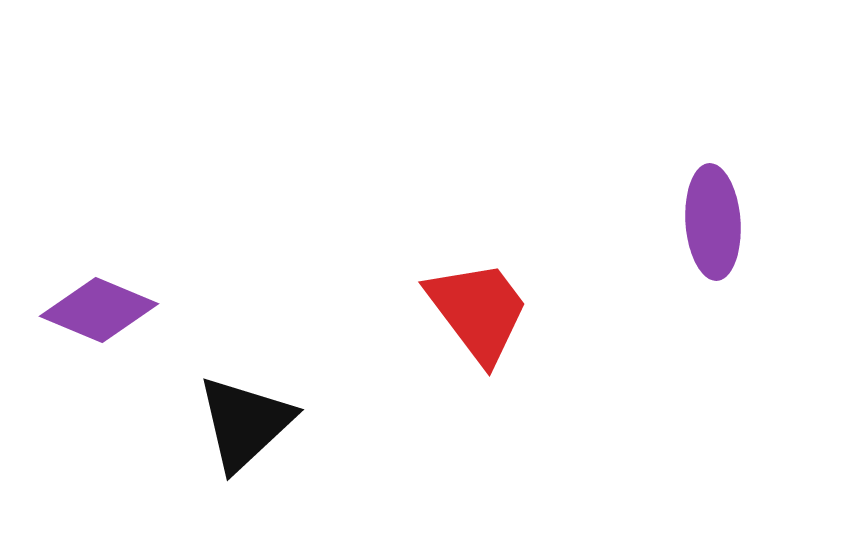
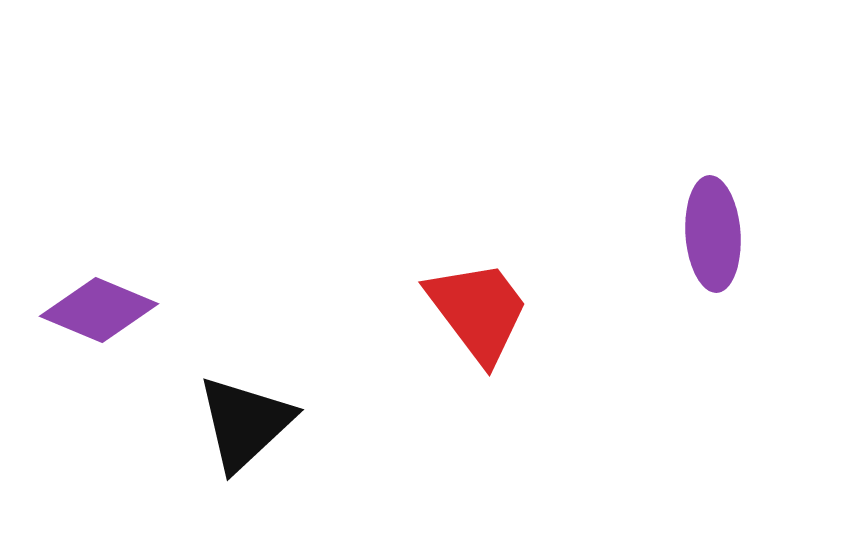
purple ellipse: moved 12 px down
